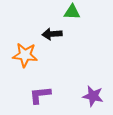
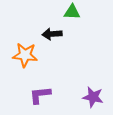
purple star: moved 1 px down
